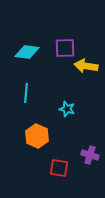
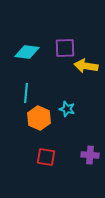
orange hexagon: moved 2 px right, 18 px up
purple cross: rotated 12 degrees counterclockwise
red square: moved 13 px left, 11 px up
